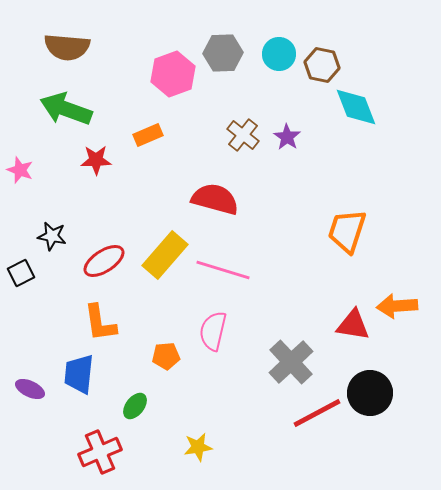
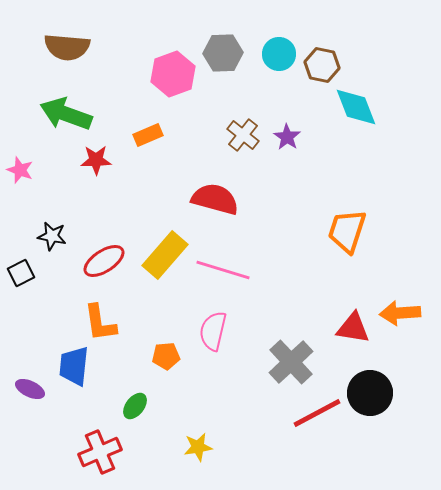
green arrow: moved 5 px down
orange arrow: moved 3 px right, 7 px down
red triangle: moved 3 px down
blue trapezoid: moved 5 px left, 8 px up
